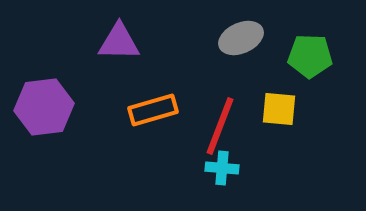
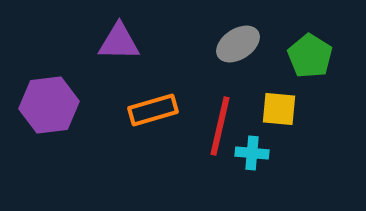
gray ellipse: moved 3 px left, 6 px down; rotated 9 degrees counterclockwise
green pentagon: rotated 30 degrees clockwise
purple hexagon: moved 5 px right, 2 px up
red line: rotated 8 degrees counterclockwise
cyan cross: moved 30 px right, 15 px up
